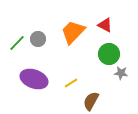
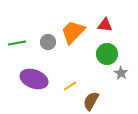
red triangle: rotated 21 degrees counterclockwise
gray circle: moved 10 px right, 3 px down
green line: rotated 36 degrees clockwise
green circle: moved 2 px left
gray star: rotated 24 degrees clockwise
yellow line: moved 1 px left, 3 px down
